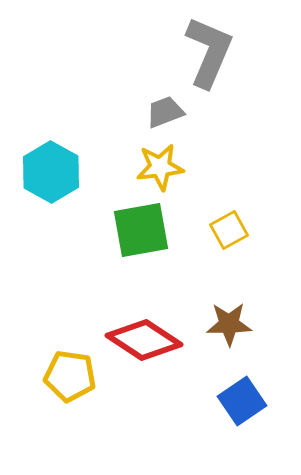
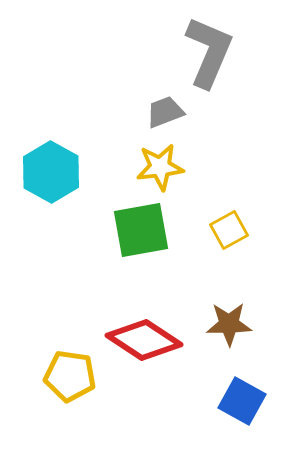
blue square: rotated 27 degrees counterclockwise
